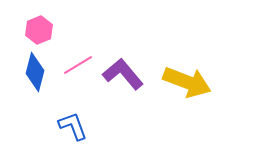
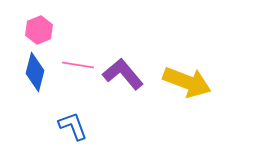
pink line: rotated 40 degrees clockwise
